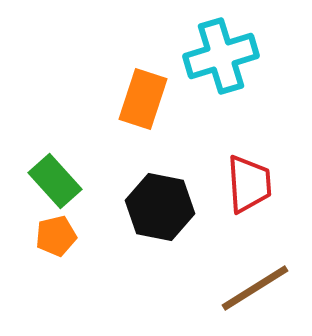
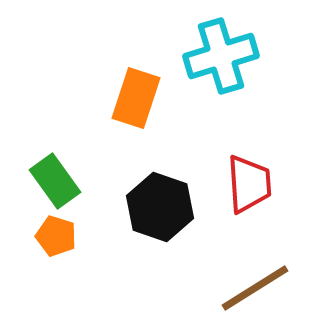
orange rectangle: moved 7 px left, 1 px up
green rectangle: rotated 6 degrees clockwise
black hexagon: rotated 8 degrees clockwise
orange pentagon: rotated 30 degrees clockwise
